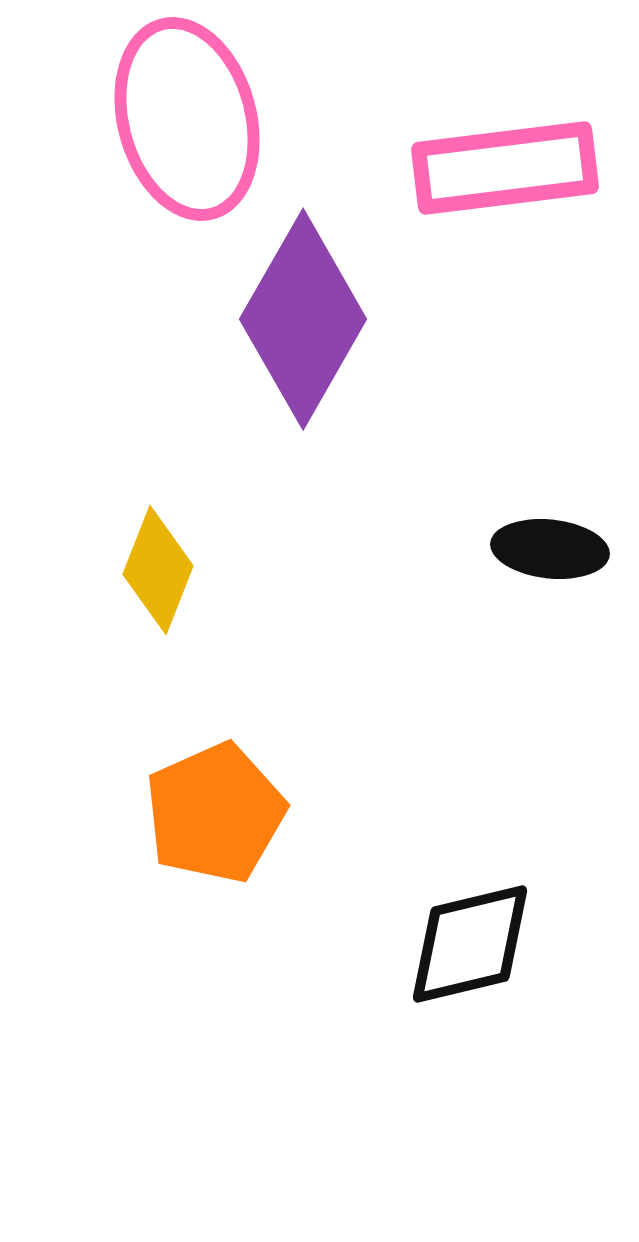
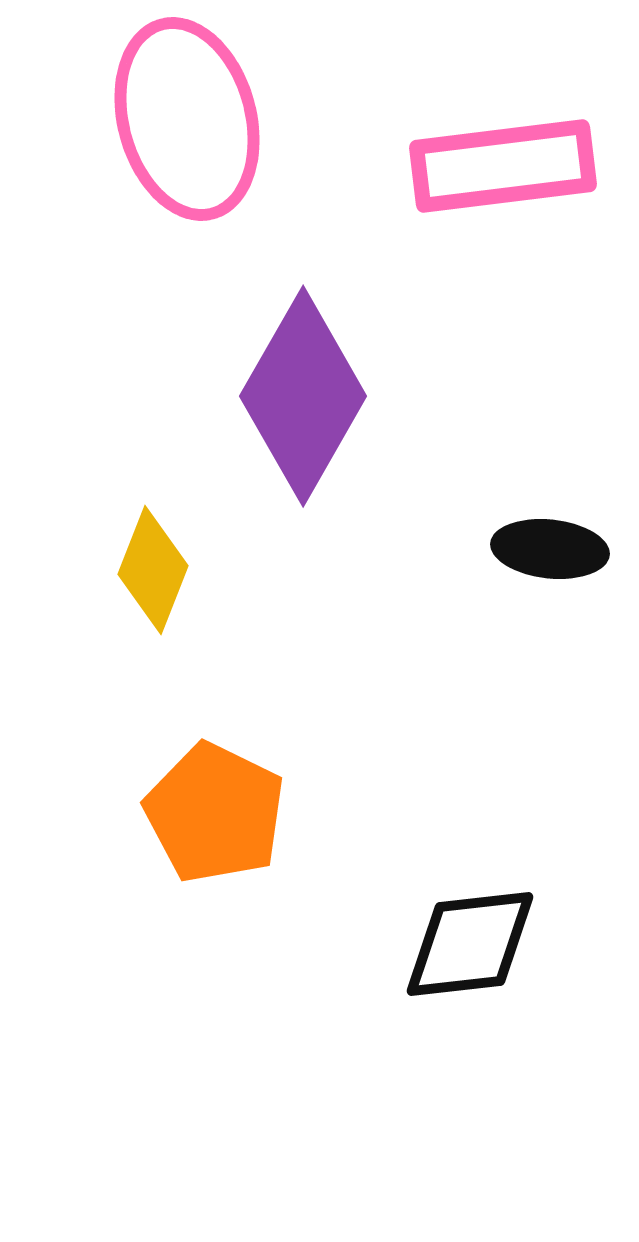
pink rectangle: moved 2 px left, 2 px up
purple diamond: moved 77 px down
yellow diamond: moved 5 px left
orange pentagon: rotated 22 degrees counterclockwise
black diamond: rotated 7 degrees clockwise
